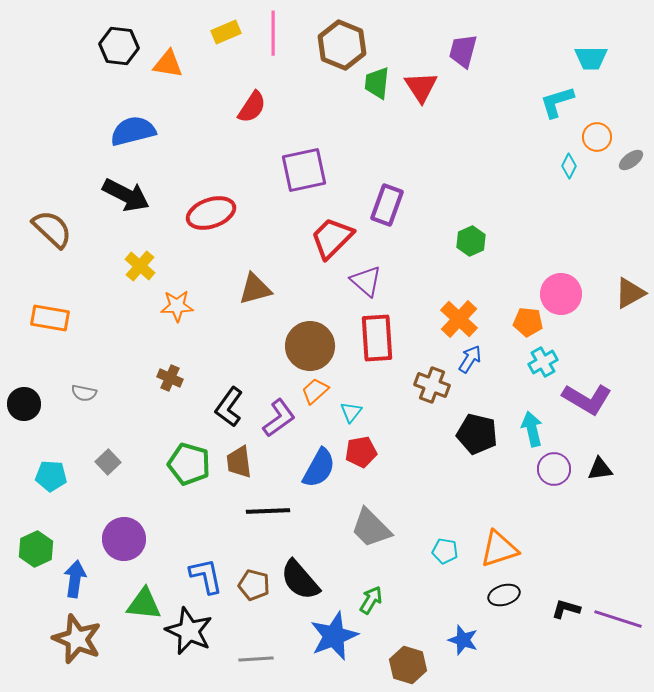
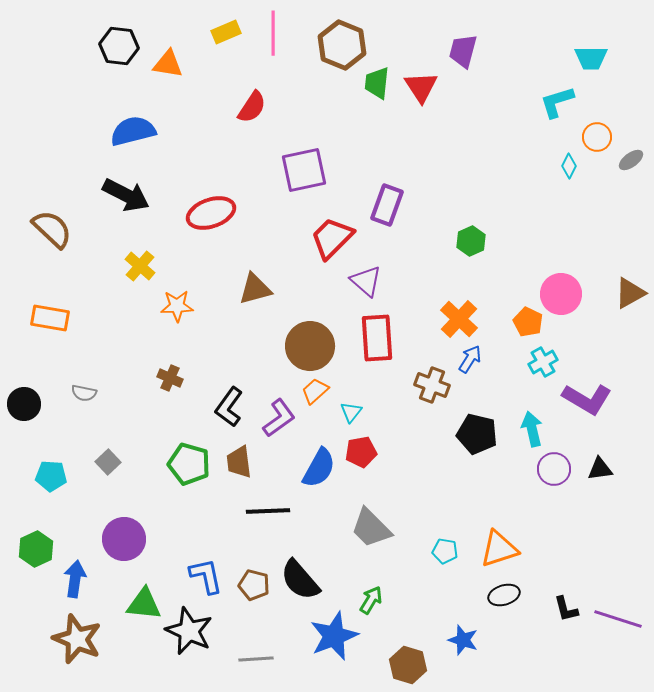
orange pentagon at (528, 322): rotated 20 degrees clockwise
black L-shape at (566, 609): rotated 120 degrees counterclockwise
